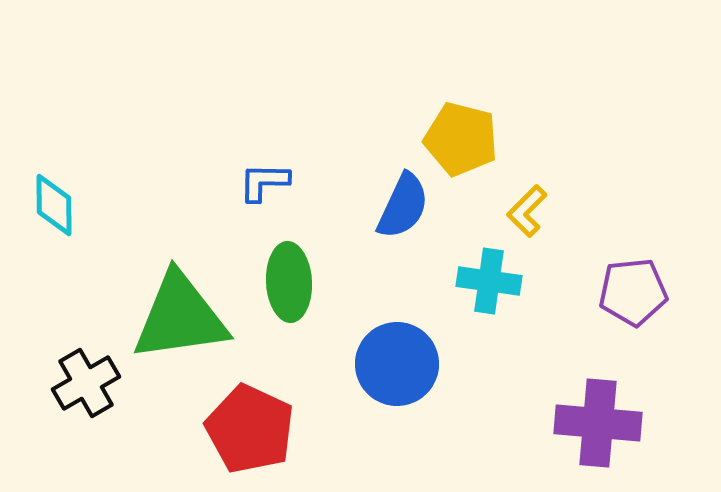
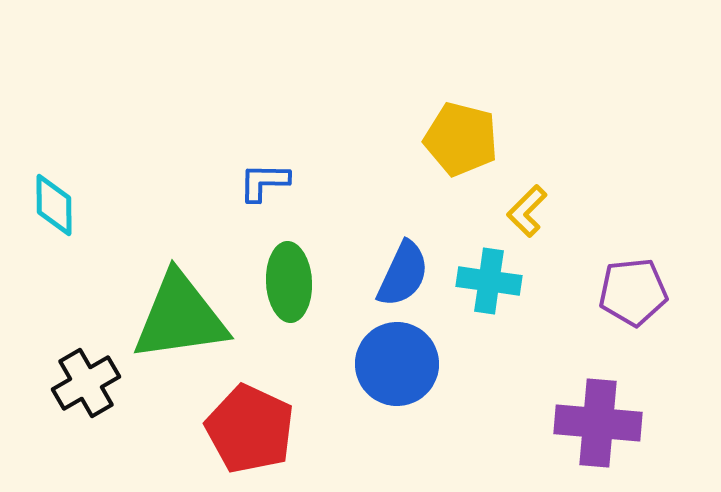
blue semicircle: moved 68 px down
